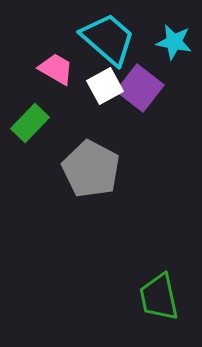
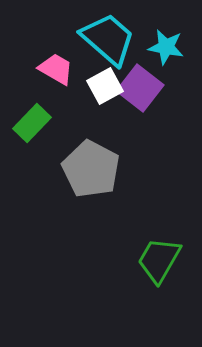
cyan star: moved 8 px left, 5 px down
green rectangle: moved 2 px right
green trapezoid: moved 37 px up; rotated 42 degrees clockwise
